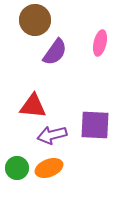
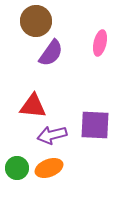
brown circle: moved 1 px right, 1 px down
purple semicircle: moved 4 px left, 1 px down
